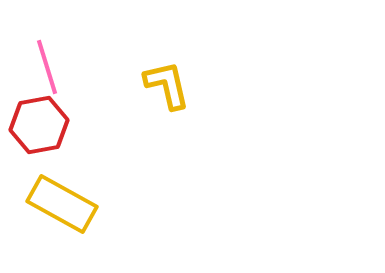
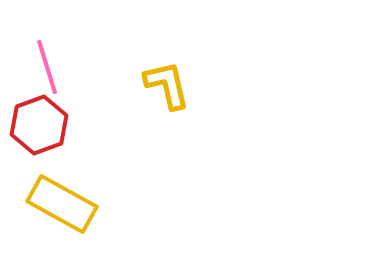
red hexagon: rotated 10 degrees counterclockwise
